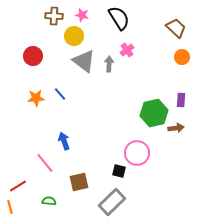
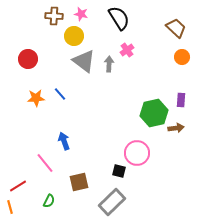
pink star: moved 1 px left, 1 px up
red circle: moved 5 px left, 3 px down
green semicircle: rotated 112 degrees clockwise
